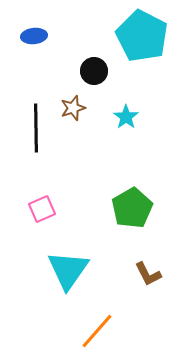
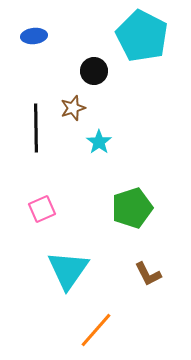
cyan star: moved 27 px left, 25 px down
green pentagon: rotated 12 degrees clockwise
orange line: moved 1 px left, 1 px up
